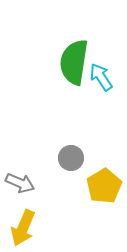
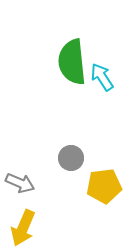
green semicircle: moved 2 px left; rotated 15 degrees counterclockwise
cyan arrow: moved 1 px right
yellow pentagon: rotated 24 degrees clockwise
